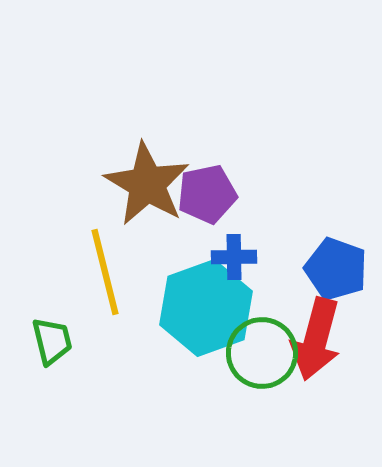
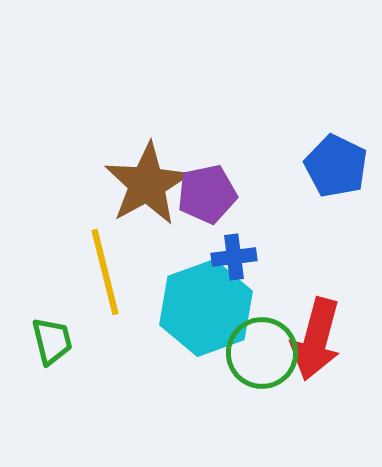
brown star: rotated 12 degrees clockwise
blue cross: rotated 6 degrees counterclockwise
blue pentagon: moved 103 px up; rotated 6 degrees clockwise
